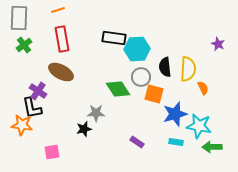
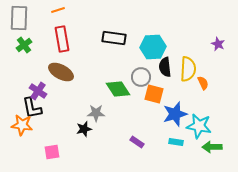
cyan hexagon: moved 16 px right, 2 px up
orange semicircle: moved 5 px up
